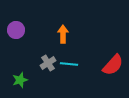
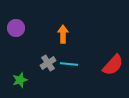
purple circle: moved 2 px up
